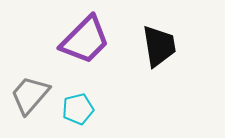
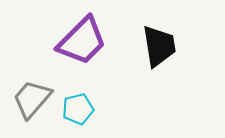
purple trapezoid: moved 3 px left, 1 px down
gray trapezoid: moved 2 px right, 4 px down
